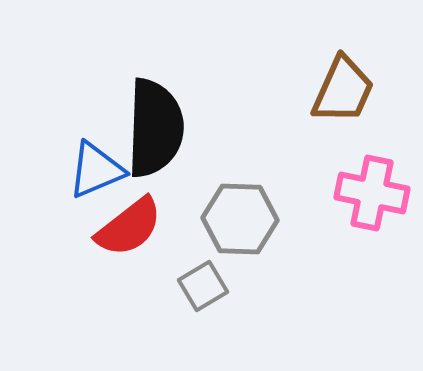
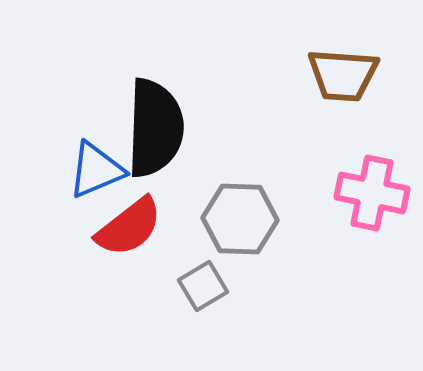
brown trapezoid: moved 15 px up; rotated 70 degrees clockwise
